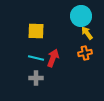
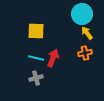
cyan circle: moved 1 px right, 2 px up
gray cross: rotated 16 degrees counterclockwise
